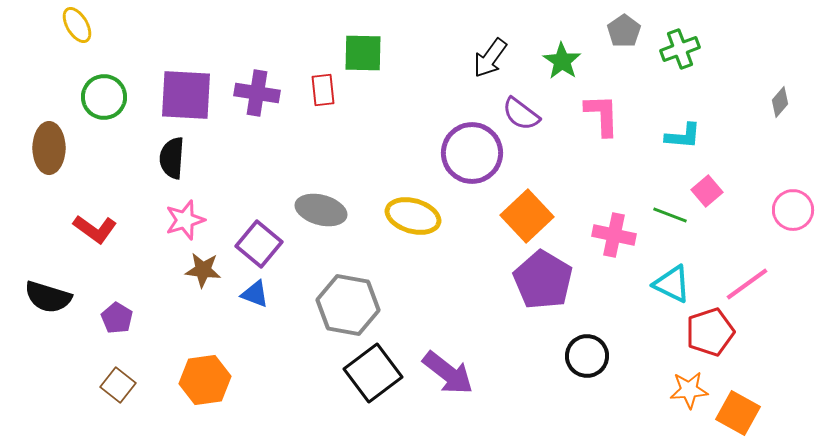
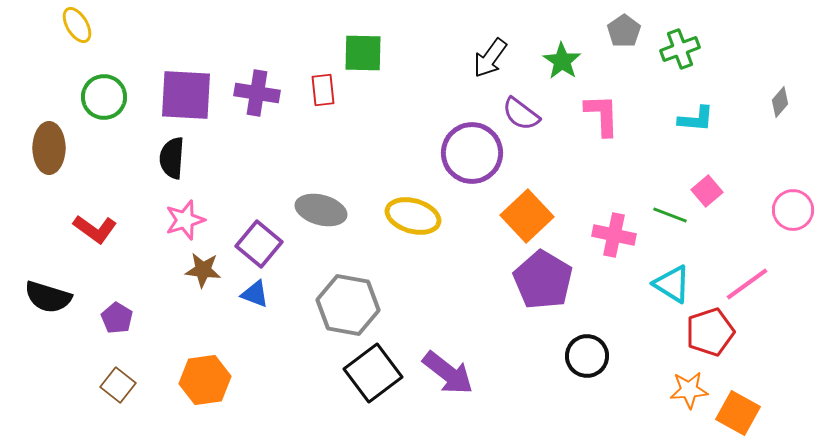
cyan L-shape at (683, 136): moved 13 px right, 17 px up
cyan triangle at (672, 284): rotated 6 degrees clockwise
